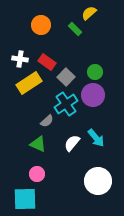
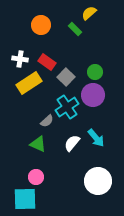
cyan cross: moved 1 px right, 3 px down
pink circle: moved 1 px left, 3 px down
